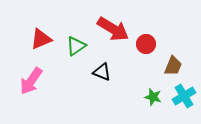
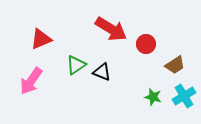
red arrow: moved 2 px left
green triangle: moved 19 px down
brown trapezoid: moved 2 px right, 1 px up; rotated 35 degrees clockwise
